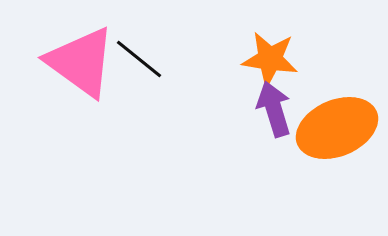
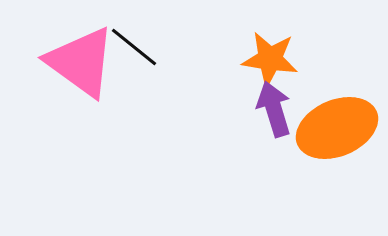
black line: moved 5 px left, 12 px up
